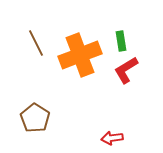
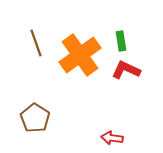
brown line: rotated 8 degrees clockwise
orange cross: rotated 15 degrees counterclockwise
red L-shape: rotated 56 degrees clockwise
red arrow: rotated 15 degrees clockwise
